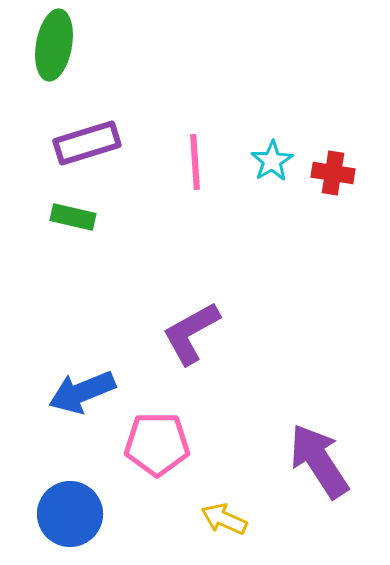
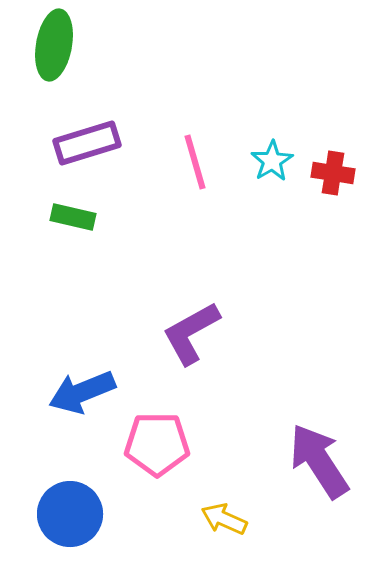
pink line: rotated 12 degrees counterclockwise
